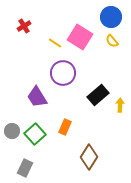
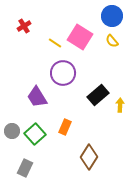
blue circle: moved 1 px right, 1 px up
